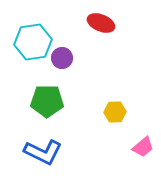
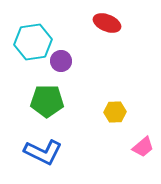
red ellipse: moved 6 px right
purple circle: moved 1 px left, 3 px down
